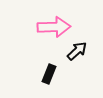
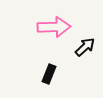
black arrow: moved 8 px right, 4 px up
